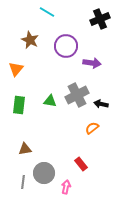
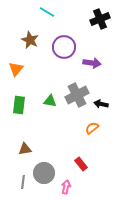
purple circle: moved 2 px left, 1 px down
